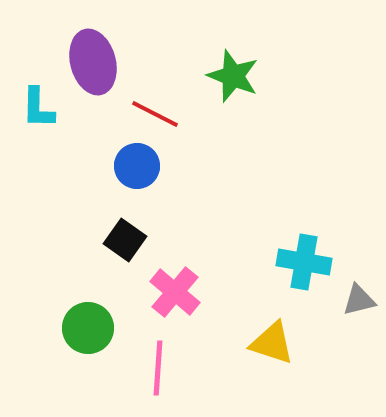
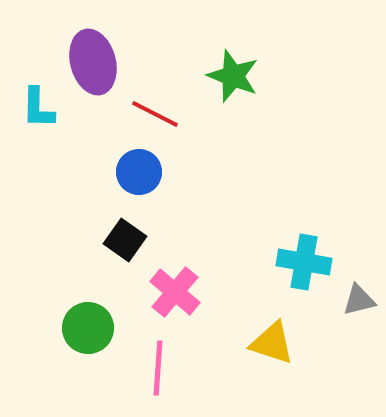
blue circle: moved 2 px right, 6 px down
